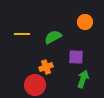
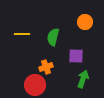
green semicircle: rotated 48 degrees counterclockwise
purple square: moved 1 px up
